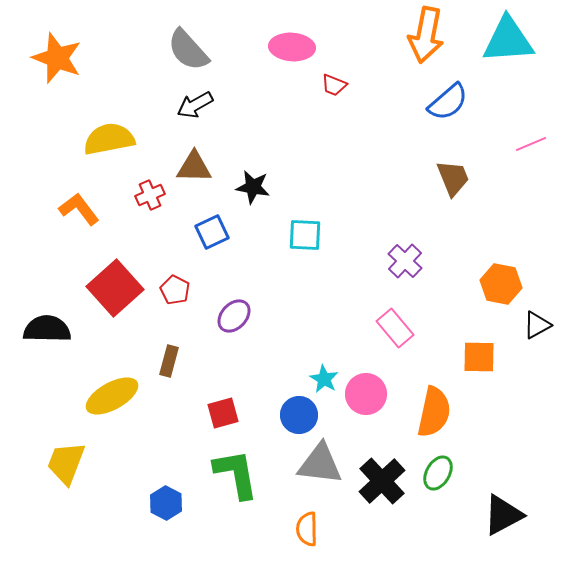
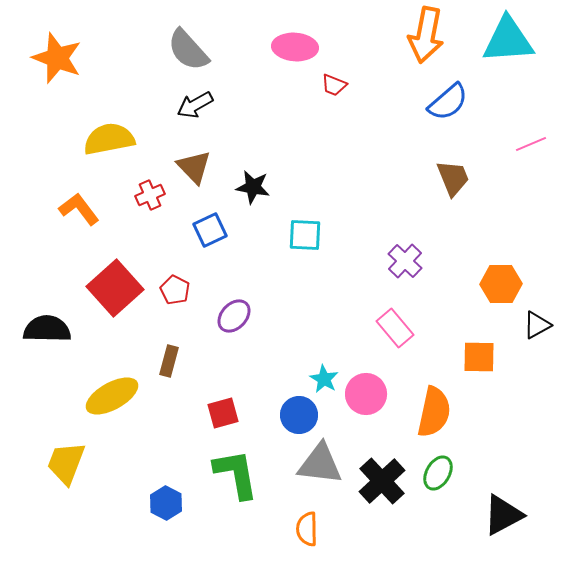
pink ellipse at (292, 47): moved 3 px right
brown triangle at (194, 167): rotated 45 degrees clockwise
blue square at (212, 232): moved 2 px left, 2 px up
orange hexagon at (501, 284): rotated 12 degrees counterclockwise
